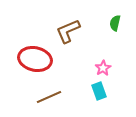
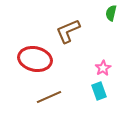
green semicircle: moved 4 px left, 10 px up
